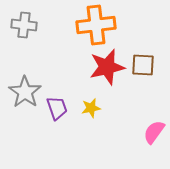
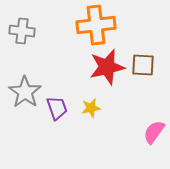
gray cross: moved 2 px left, 6 px down
